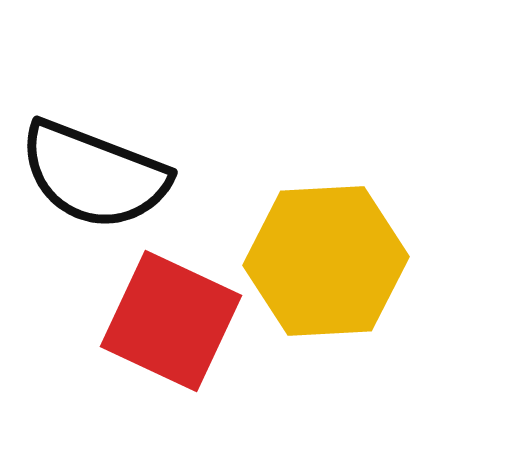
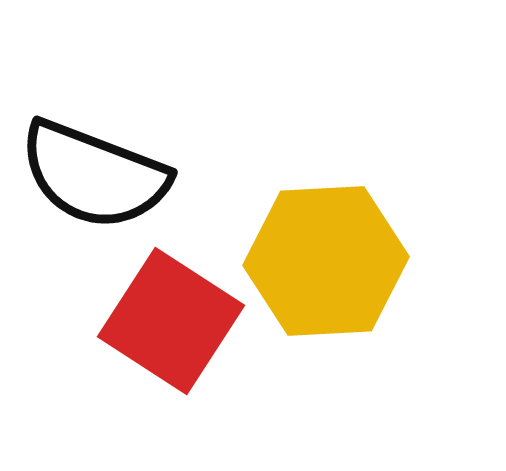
red square: rotated 8 degrees clockwise
